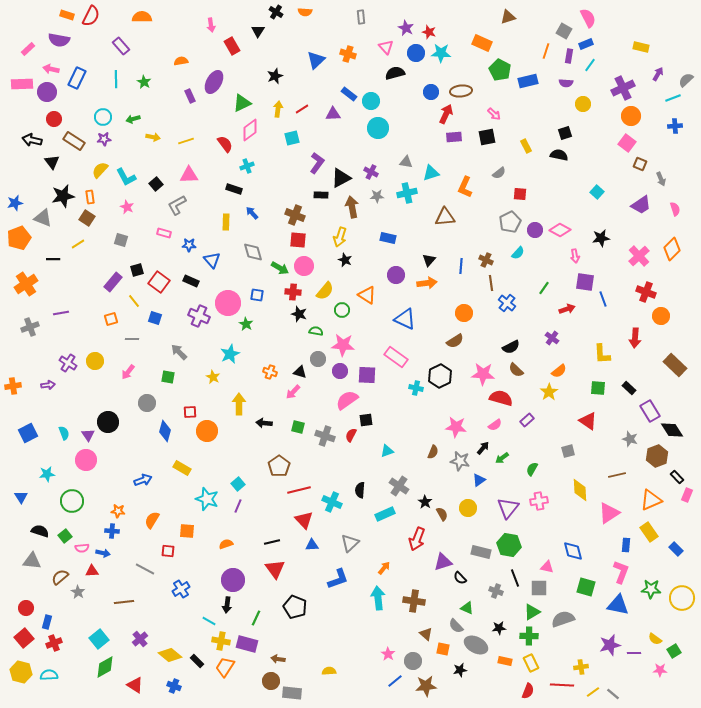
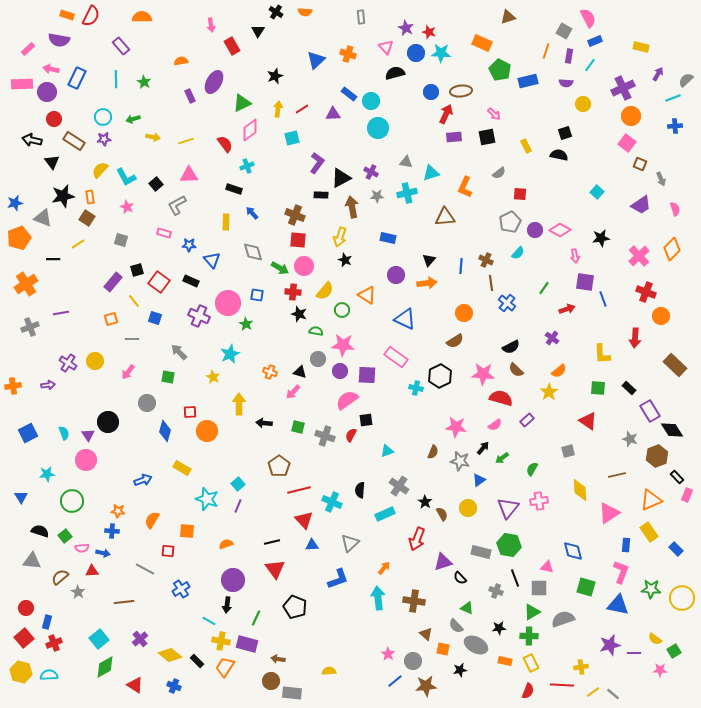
blue rectangle at (586, 44): moved 9 px right, 3 px up
